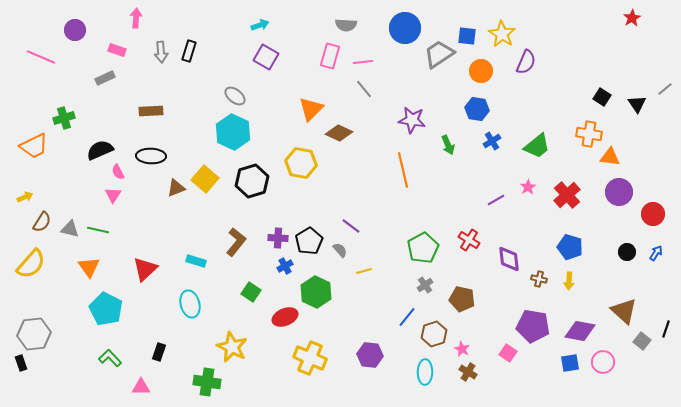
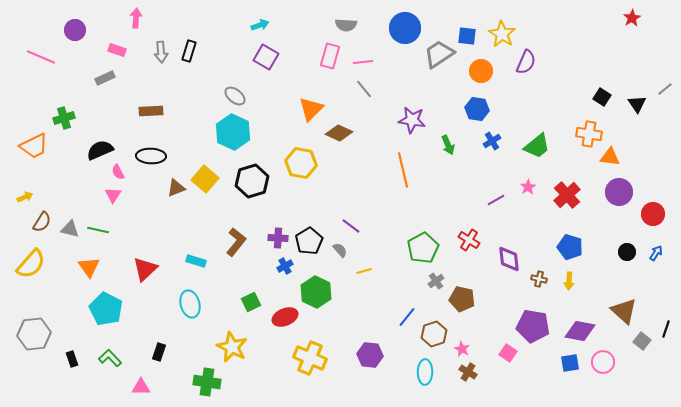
gray cross at (425, 285): moved 11 px right, 4 px up
green square at (251, 292): moved 10 px down; rotated 30 degrees clockwise
black rectangle at (21, 363): moved 51 px right, 4 px up
